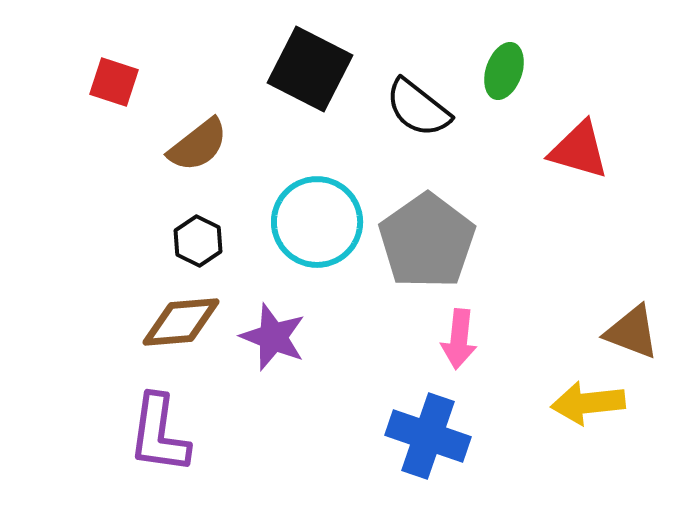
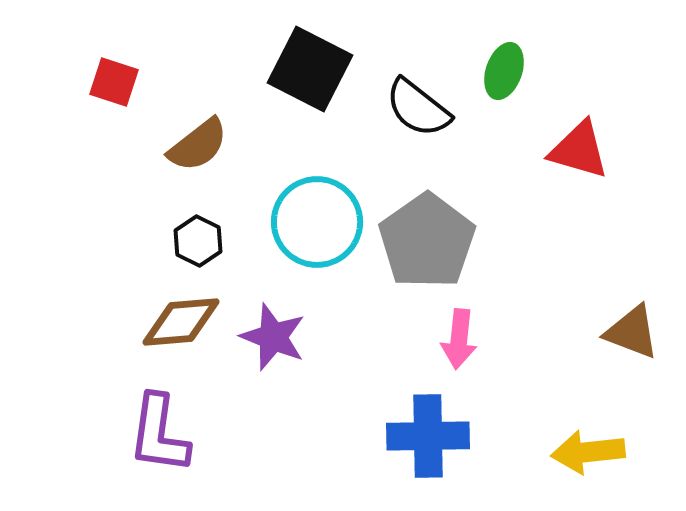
yellow arrow: moved 49 px down
blue cross: rotated 20 degrees counterclockwise
